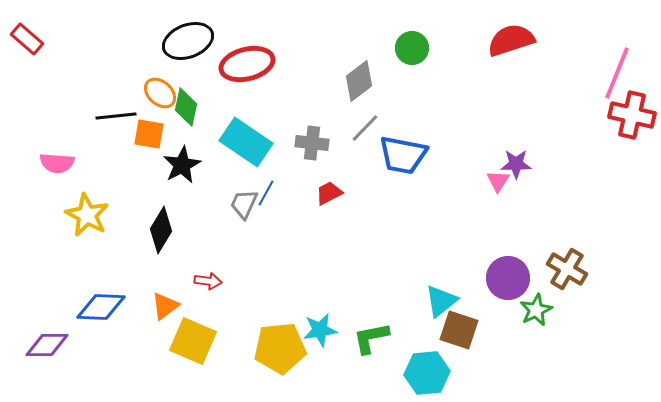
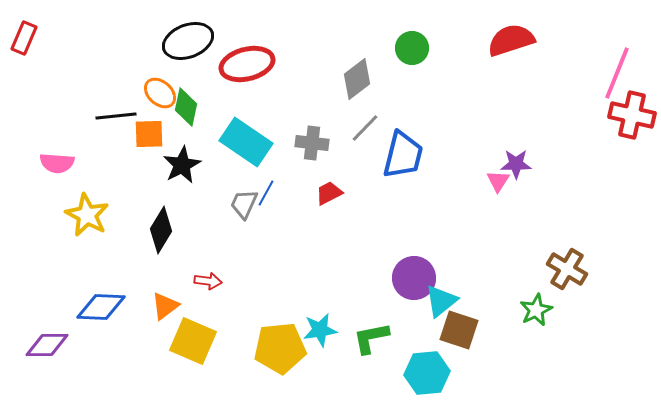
red rectangle: moved 3 px left, 1 px up; rotated 72 degrees clockwise
gray diamond: moved 2 px left, 2 px up
orange square: rotated 12 degrees counterclockwise
blue trapezoid: rotated 87 degrees counterclockwise
purple circle: moved 94 px left
